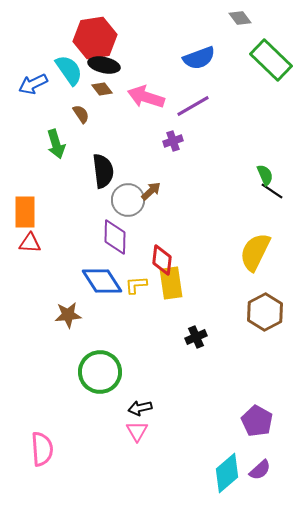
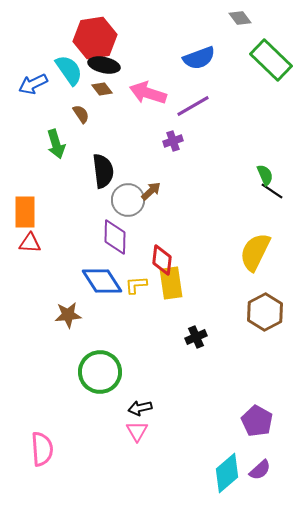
pink arrow: moved 2 px right, 4 px up
